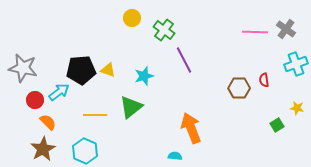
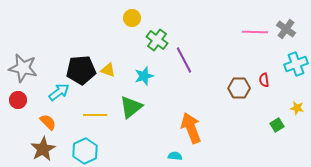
green cross: moved 7 px left, 10 px down
red circle: moved 17 px left
cyan hexagon: rotated 10 degrees clockwise
